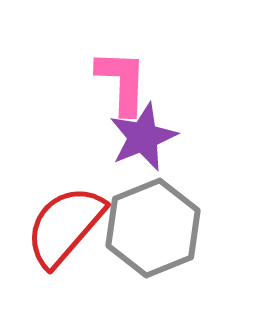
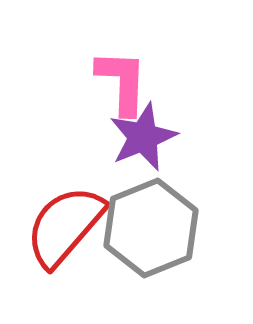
gray hexagon: moved 2 px left
